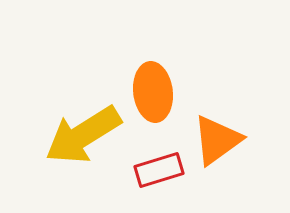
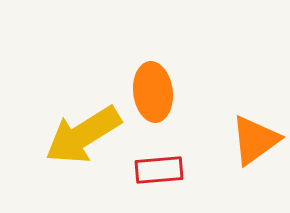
orange triangle: moved 38 px right
red rectangle: rotated 12 degrees clockwise
